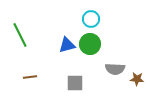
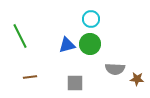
green line: moved 1 px down
